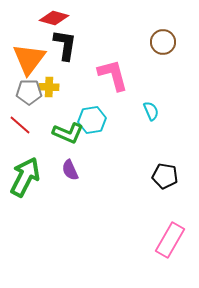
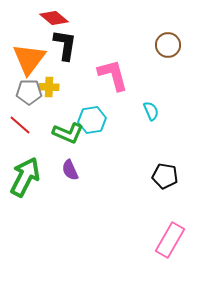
red diamond: rotated 24 degrees clockwise
brown circle: moved 5 px right, 3 px down
